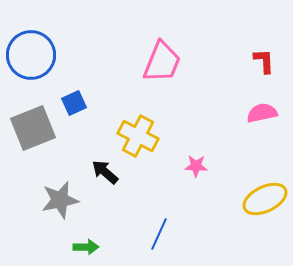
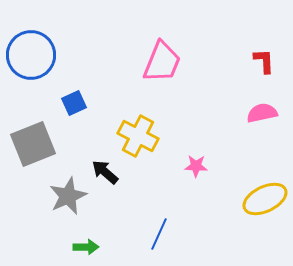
gray square: moved 16 px down
gray star: moved 8 px right, 4 px up; rotated 12 degrees counterclockwise
